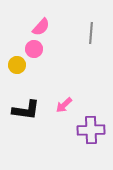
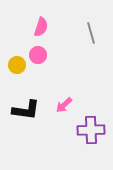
pink semicircle: rotated 24 degrees counterclockwise
gray line: rotated 20 degrees counterclockwise
pink circle: moved 4 px right, 6 px down
